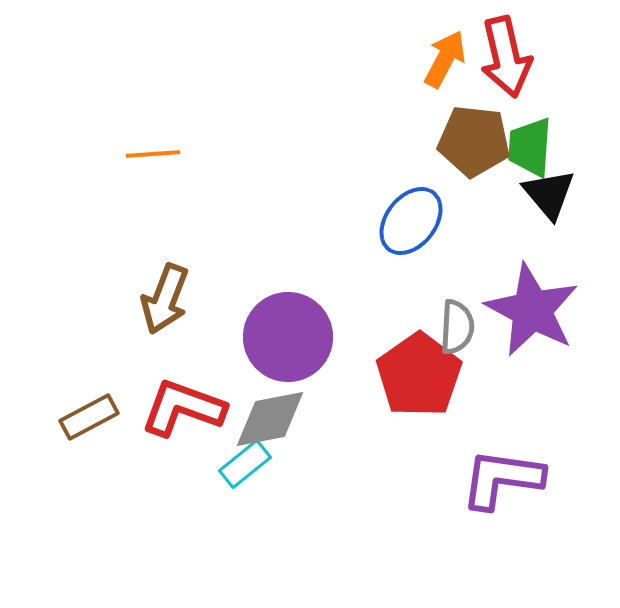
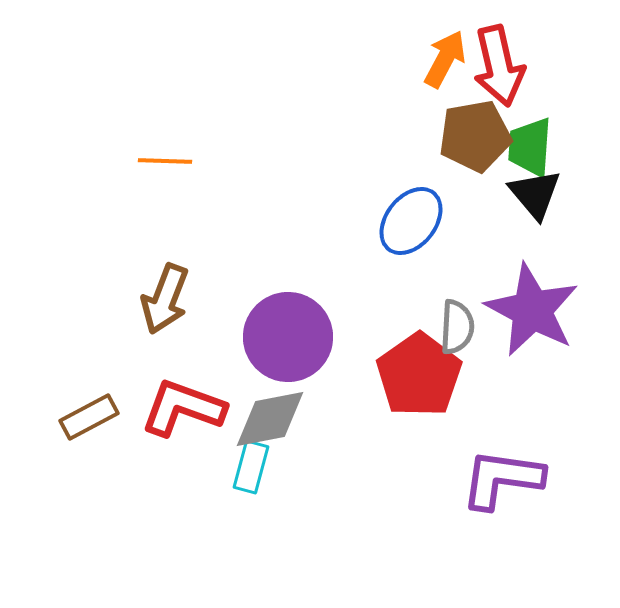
red arrow: moved 7 px left, 9 px down
brown pentagon: moved 1 px right, 5 px up; rotated 16 degrees counterclockwise
orange line: moved 12 px right, 7 px down; rotated 6 degrees clockwise
black triangle: moved 14 px left
cyan rectangle: moved 6 px right, 3 px down; rotated 36 degrees counterclockwise
